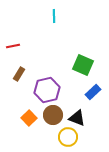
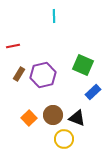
purple hexagon: moved 4 px left, 15 px up
yellow circle: moved 4 px left, 2 px down
